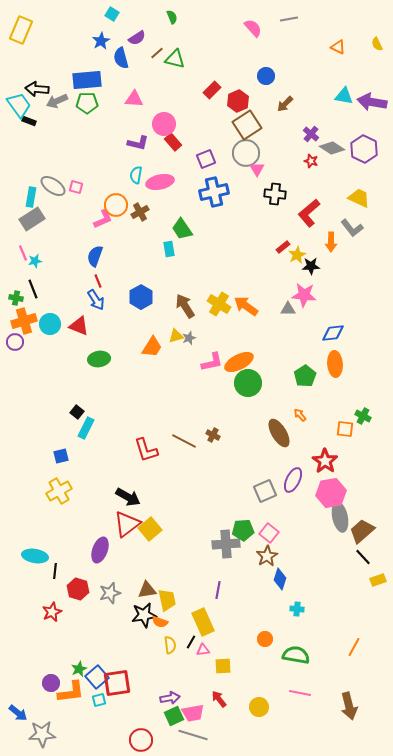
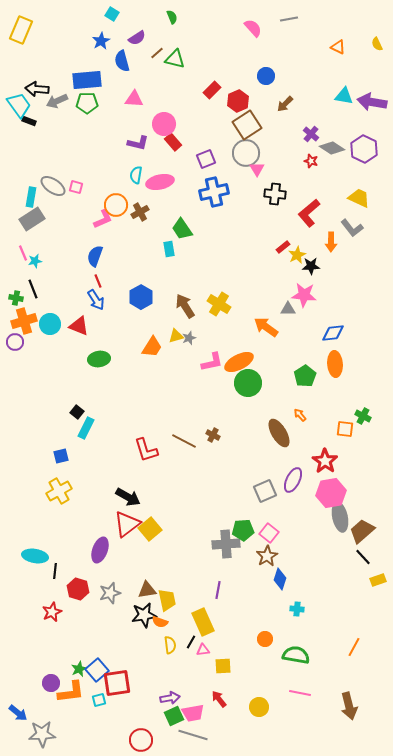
blue semicircle at (121, 58): moved 1 px right, 3 px down
orange arrow at (246, 306): moved 20 px right, 21 px down
blue square at (97, 677): moved 7 px up
